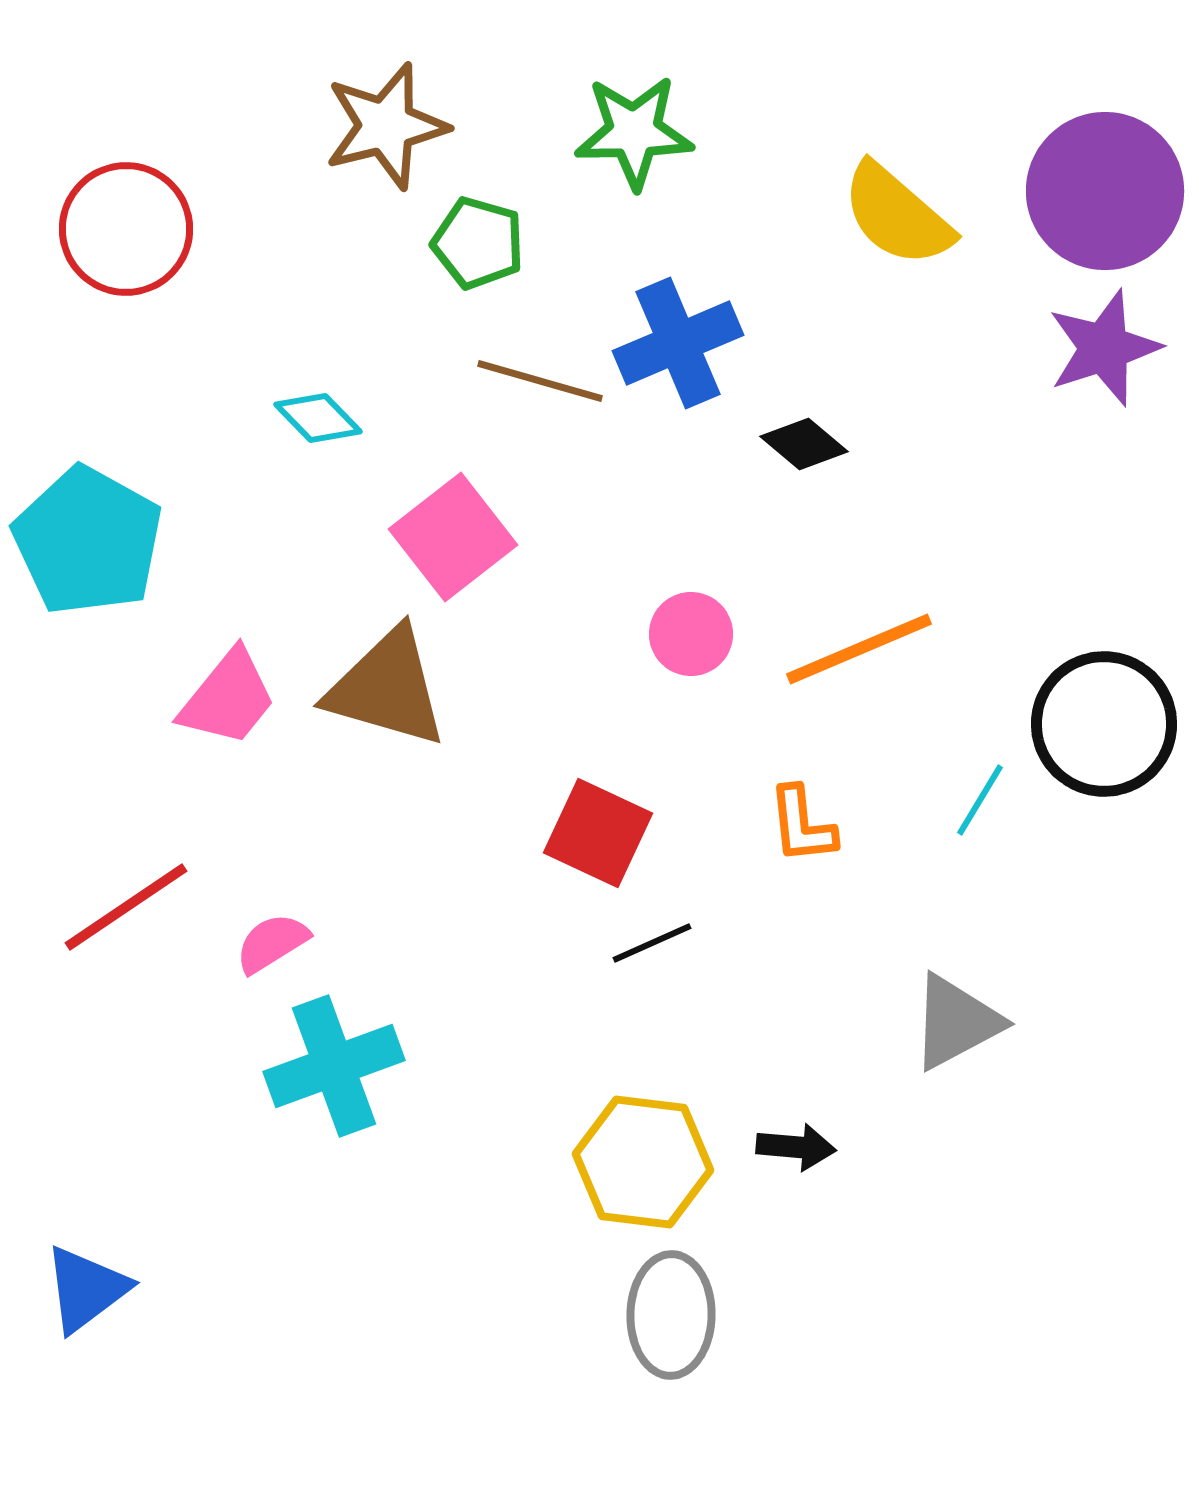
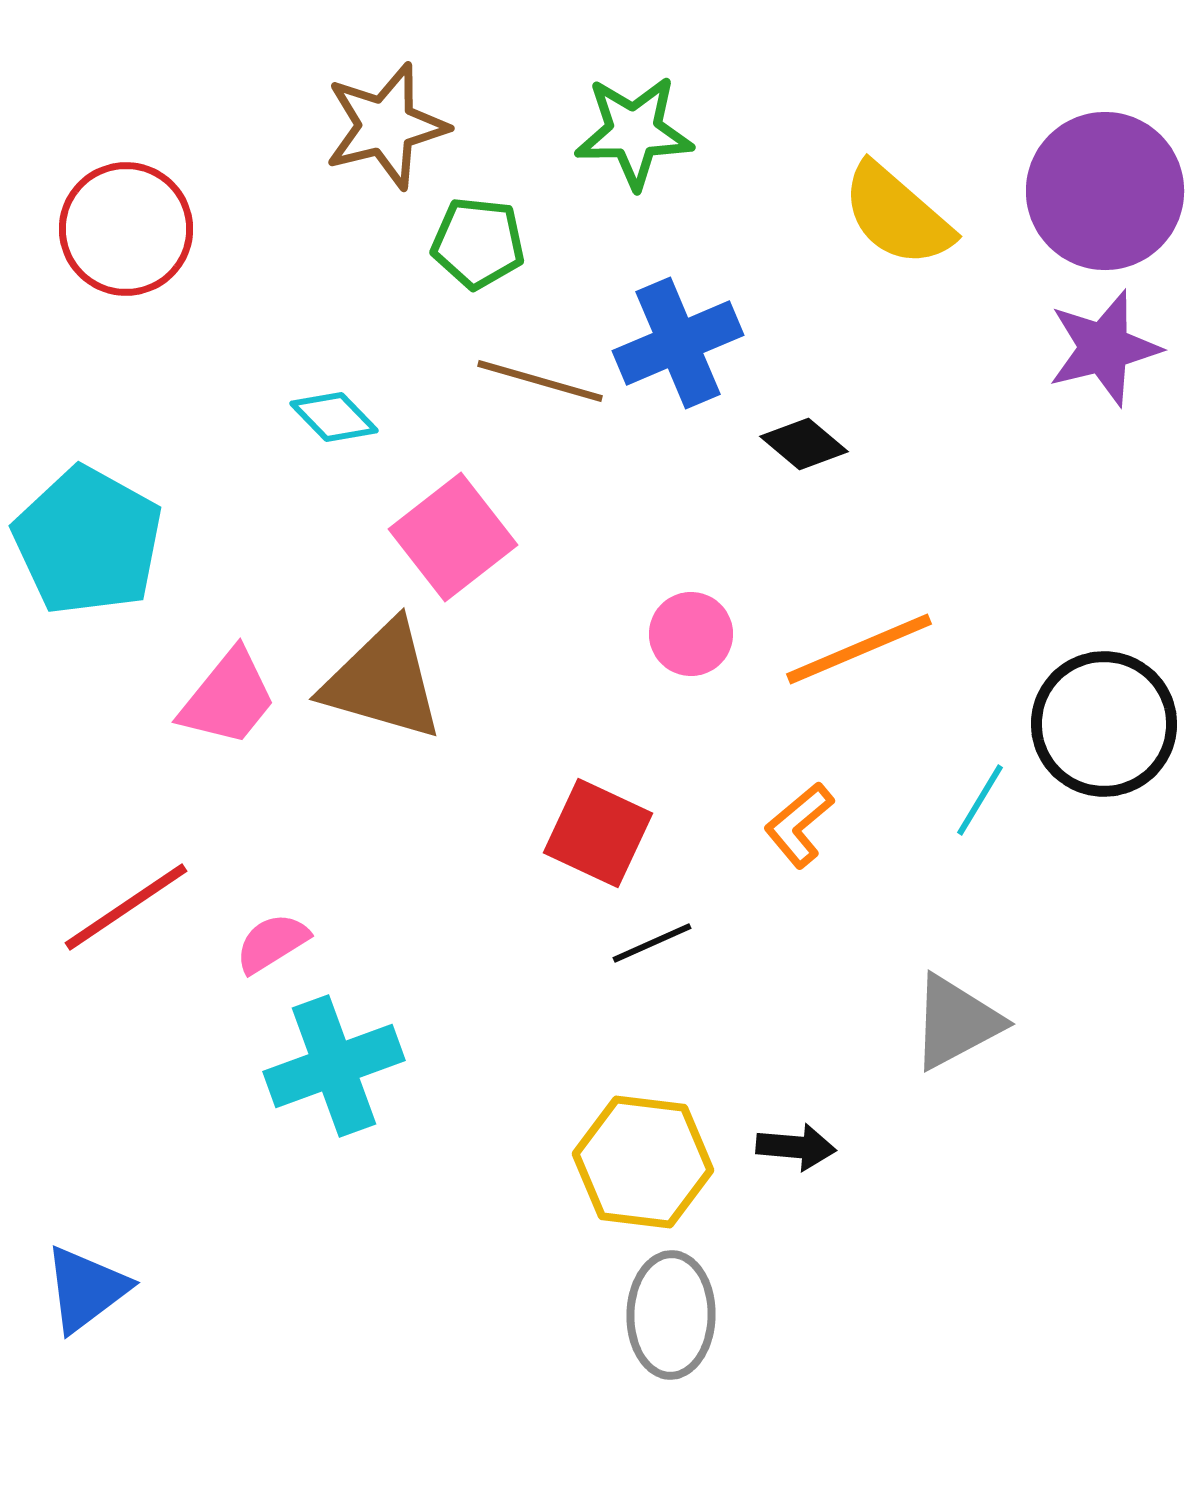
green pentagon: rotated 10 degrees counterclockwise
purple star: rotated 4 degrees clockwise
cyan diamond: moved 16 px right, 1 px up
brown triangle: moved 4 px left, 7 px up
orange L-shape: moved 3 px left; rotated 56 degrees clockwise
